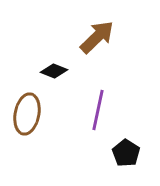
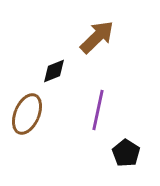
black diamond: rotated 44 degrees counterclockwise
brown ellipse: rotated 12 degrees clockwise
